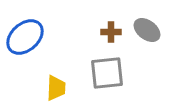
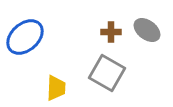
gray square: rotated 36 degrees clockwise
